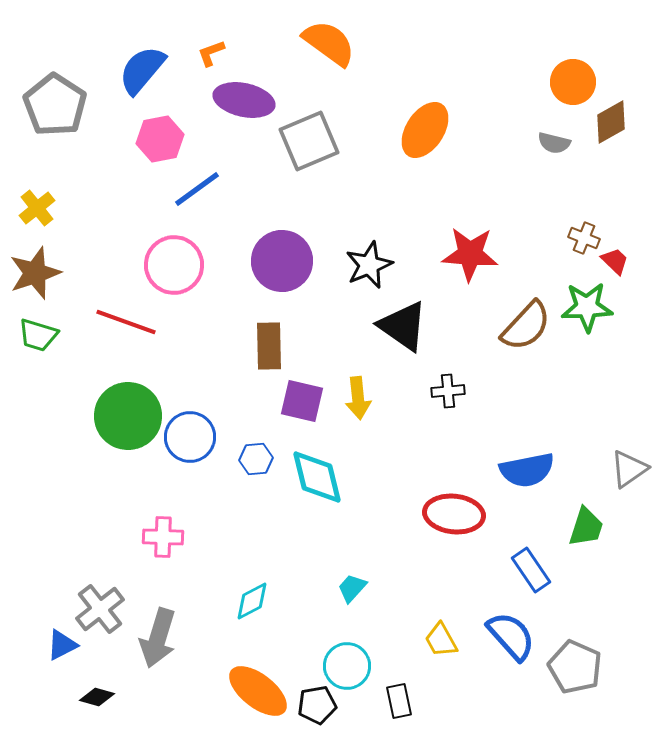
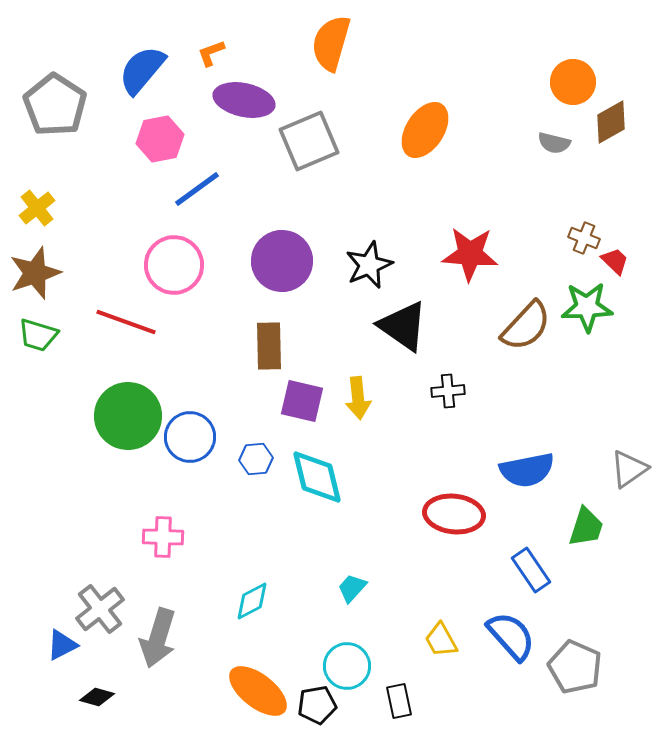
orange semicircle at (329, 43): moved 2 px right; rotated 110 degrees counterclockwise
